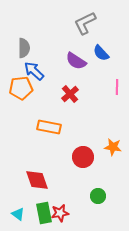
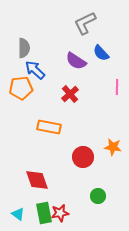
blue arrow: moved 1 px right, 1 px up
